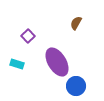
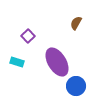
cyan rectangle: moved 2 px up
